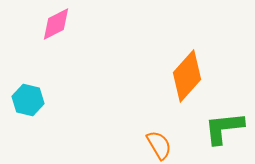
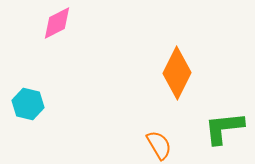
pink diamond: moved 1 px right, 1 px up
orange diamond: moved 10 px left, 3 px up; rotated 15 degrees counterclockwise
cyan hexagon: moved 4 px down
